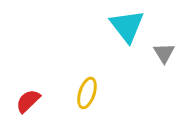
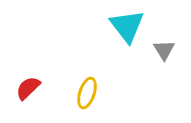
gray triangle: moved 3 px up
red semicircle: moved 13 px up
